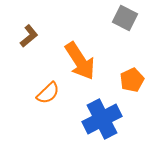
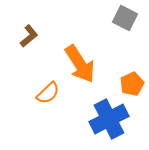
orange arrow: moved 3 px down
orange pentagon: moved 4 px down
blue cross: moved 7 px right
